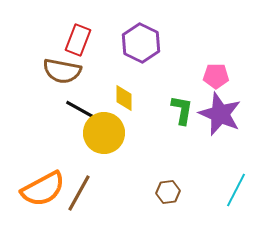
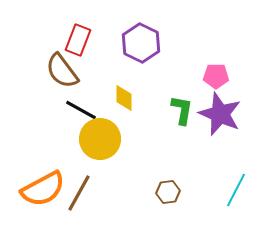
brown semicircle: rotated 42 degrees clockwise
yellow circle: moved 4 px left, 6 px down
